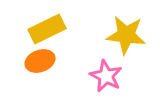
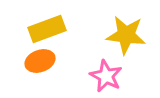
yellow rectangle: rotated 6 degrees clockwise
